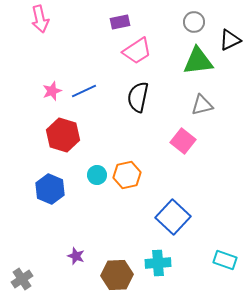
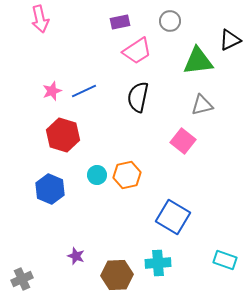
gray circle: moved 24 px left, 1 px up
blue square: rotated 12 degrees counterclockwise
gray cross: rotated 10 degrees clockwise
